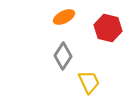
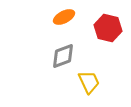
gray diamond: rotated 36 degrees clockwise
